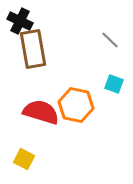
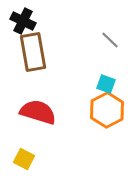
black cross: moved 3 px right
brown rectangle: moved 3 px down
cyan square: moved 8 px left
orange hexagon: moved 31 px right, 5 px down; rotated 20 degrees clockwise
red semicircle: moved 3 px left
